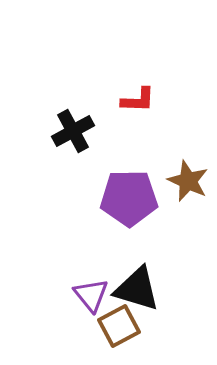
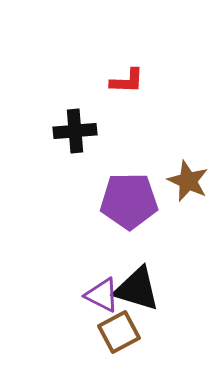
red L-shape: moved 11 px left, 19 px up
black cross: moved 2 px right; rotated 24 degrees clockwise
purple pentagon: moved 3 px down
purple triangle: moved 11 px right; rotated 24 degrees counterclockwise
brown square: moved 6 px down
